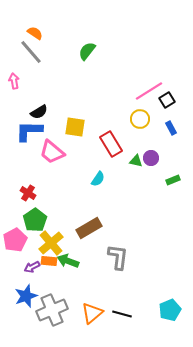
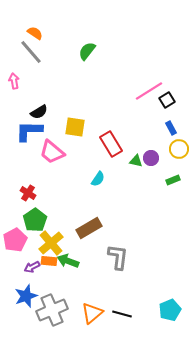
yellow circle: moved 39 px right, 30 px down
